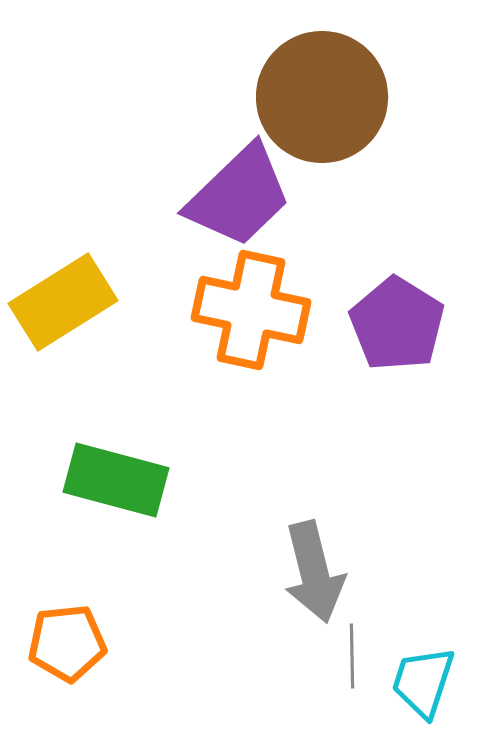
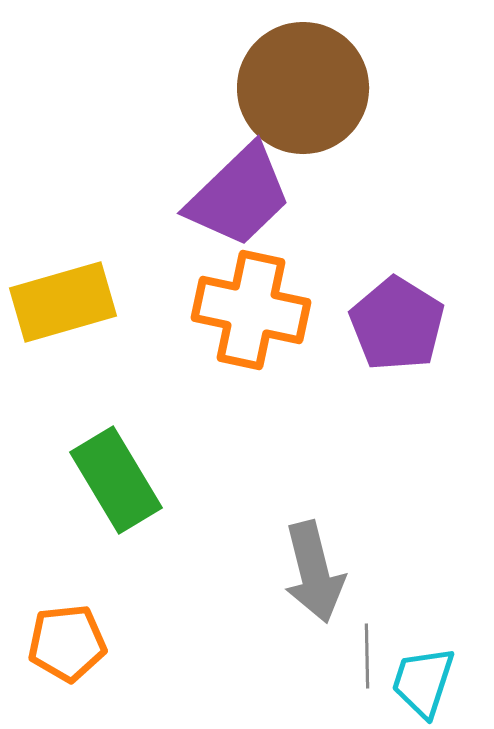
brown circle: moved 19 px left, 9 px up
yellow rectangle: rotated 16 degrees clockwise
green rectangle: rotated 44 degrees clockwise
gray line: moved 15 px right
